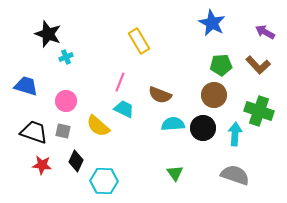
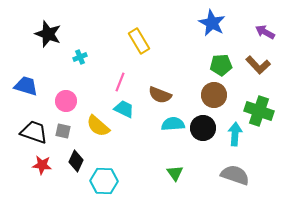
cyan cross: moved 14 px right
